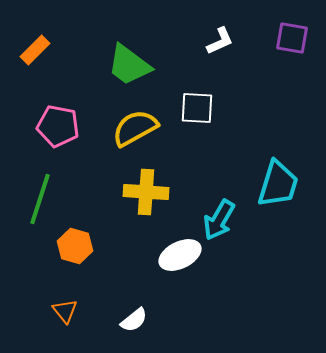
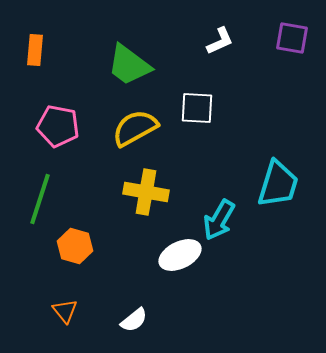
orange rectangle: rotated 40 degrees counterclockwise
yellow cross: rotated 6 degrees clockwise
